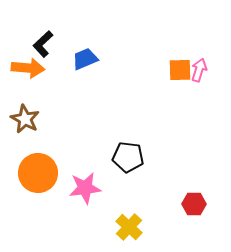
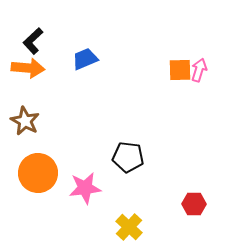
black L-shape: moved 10 px left, 3 px up
brown star: moved 2 px down
